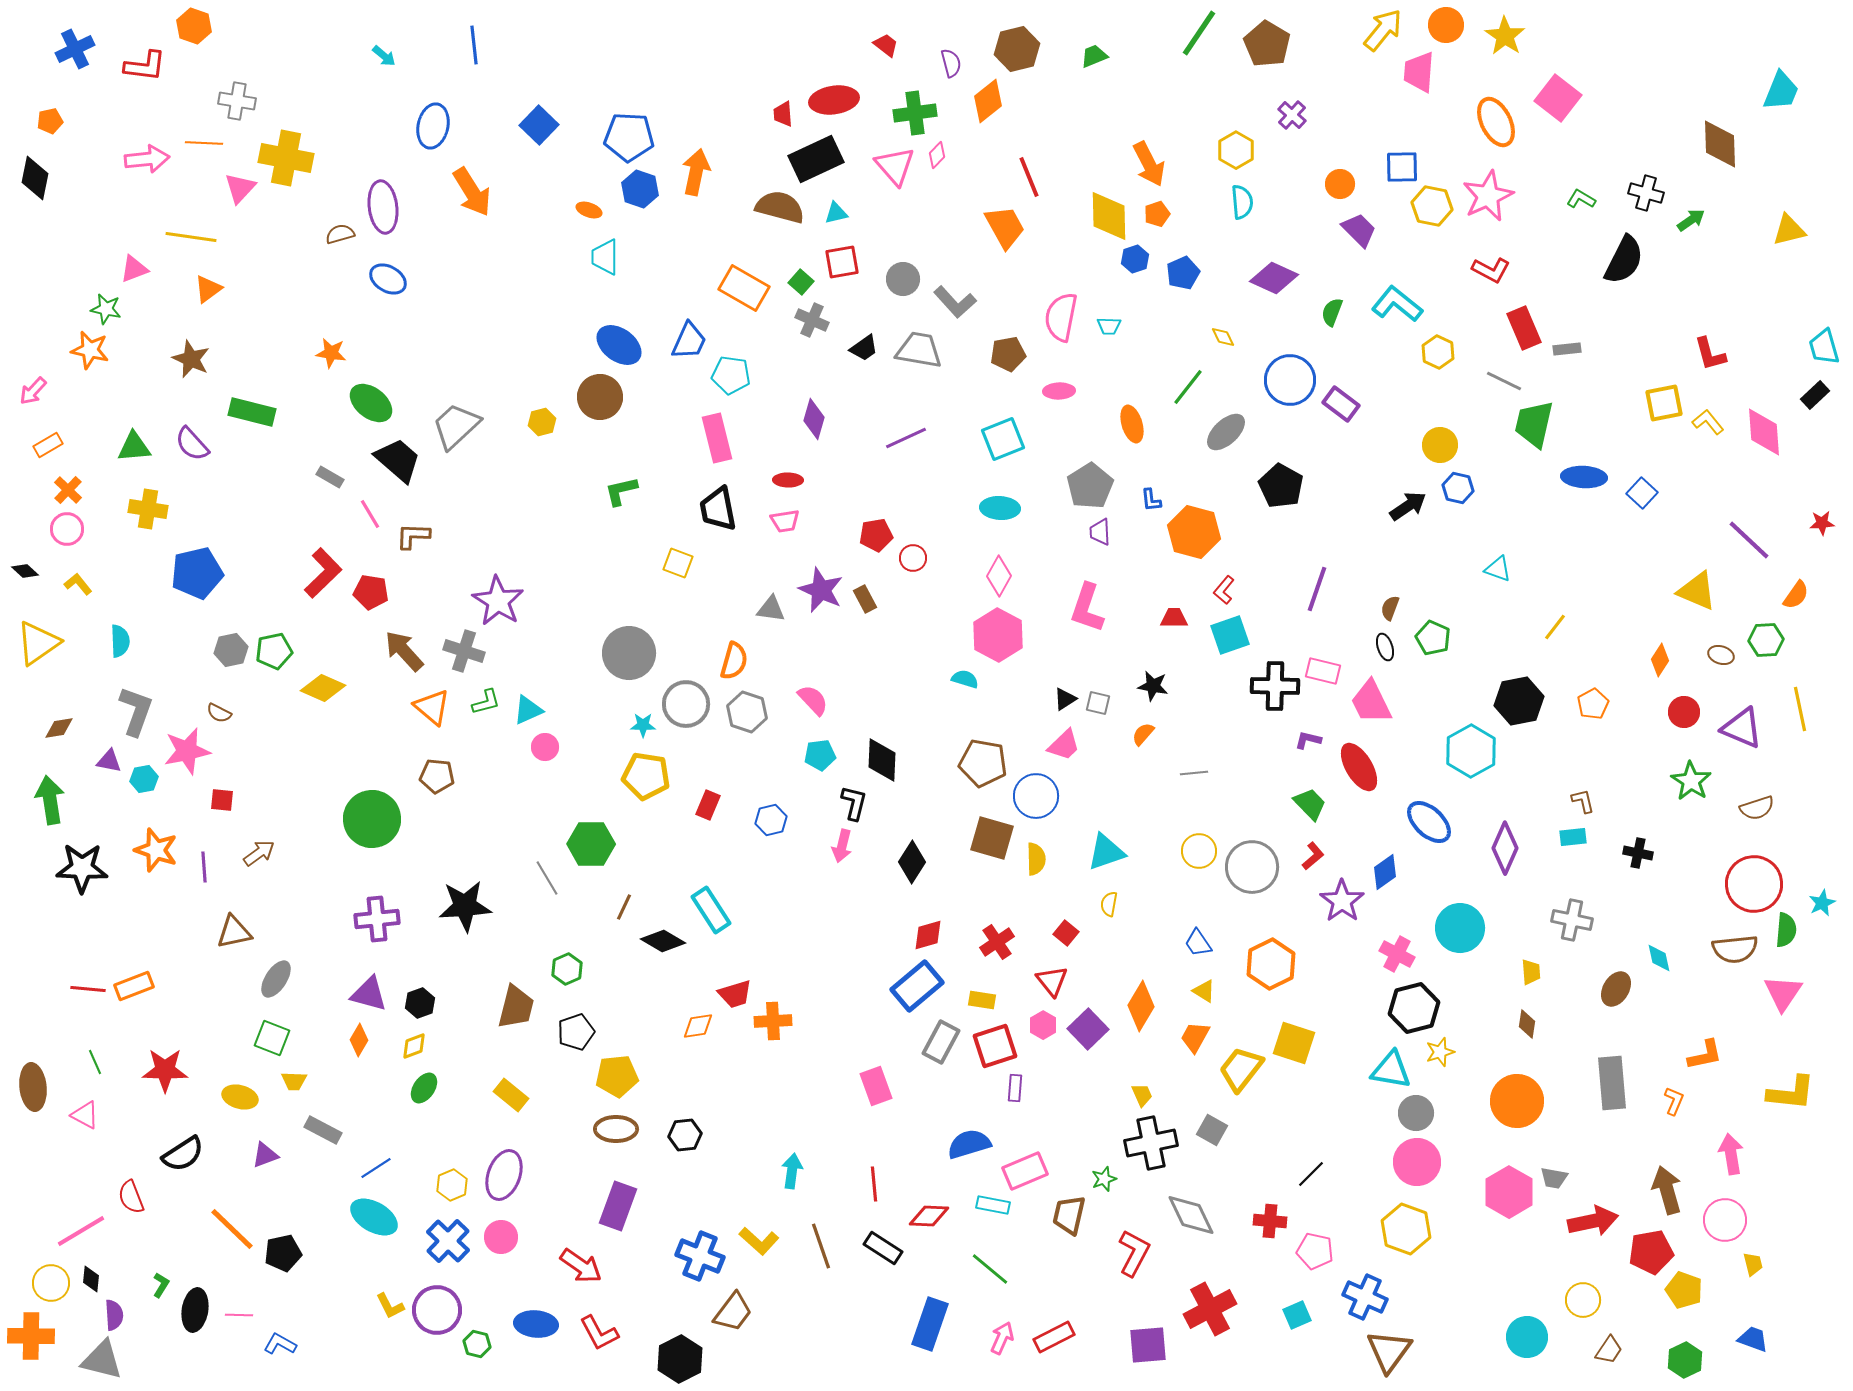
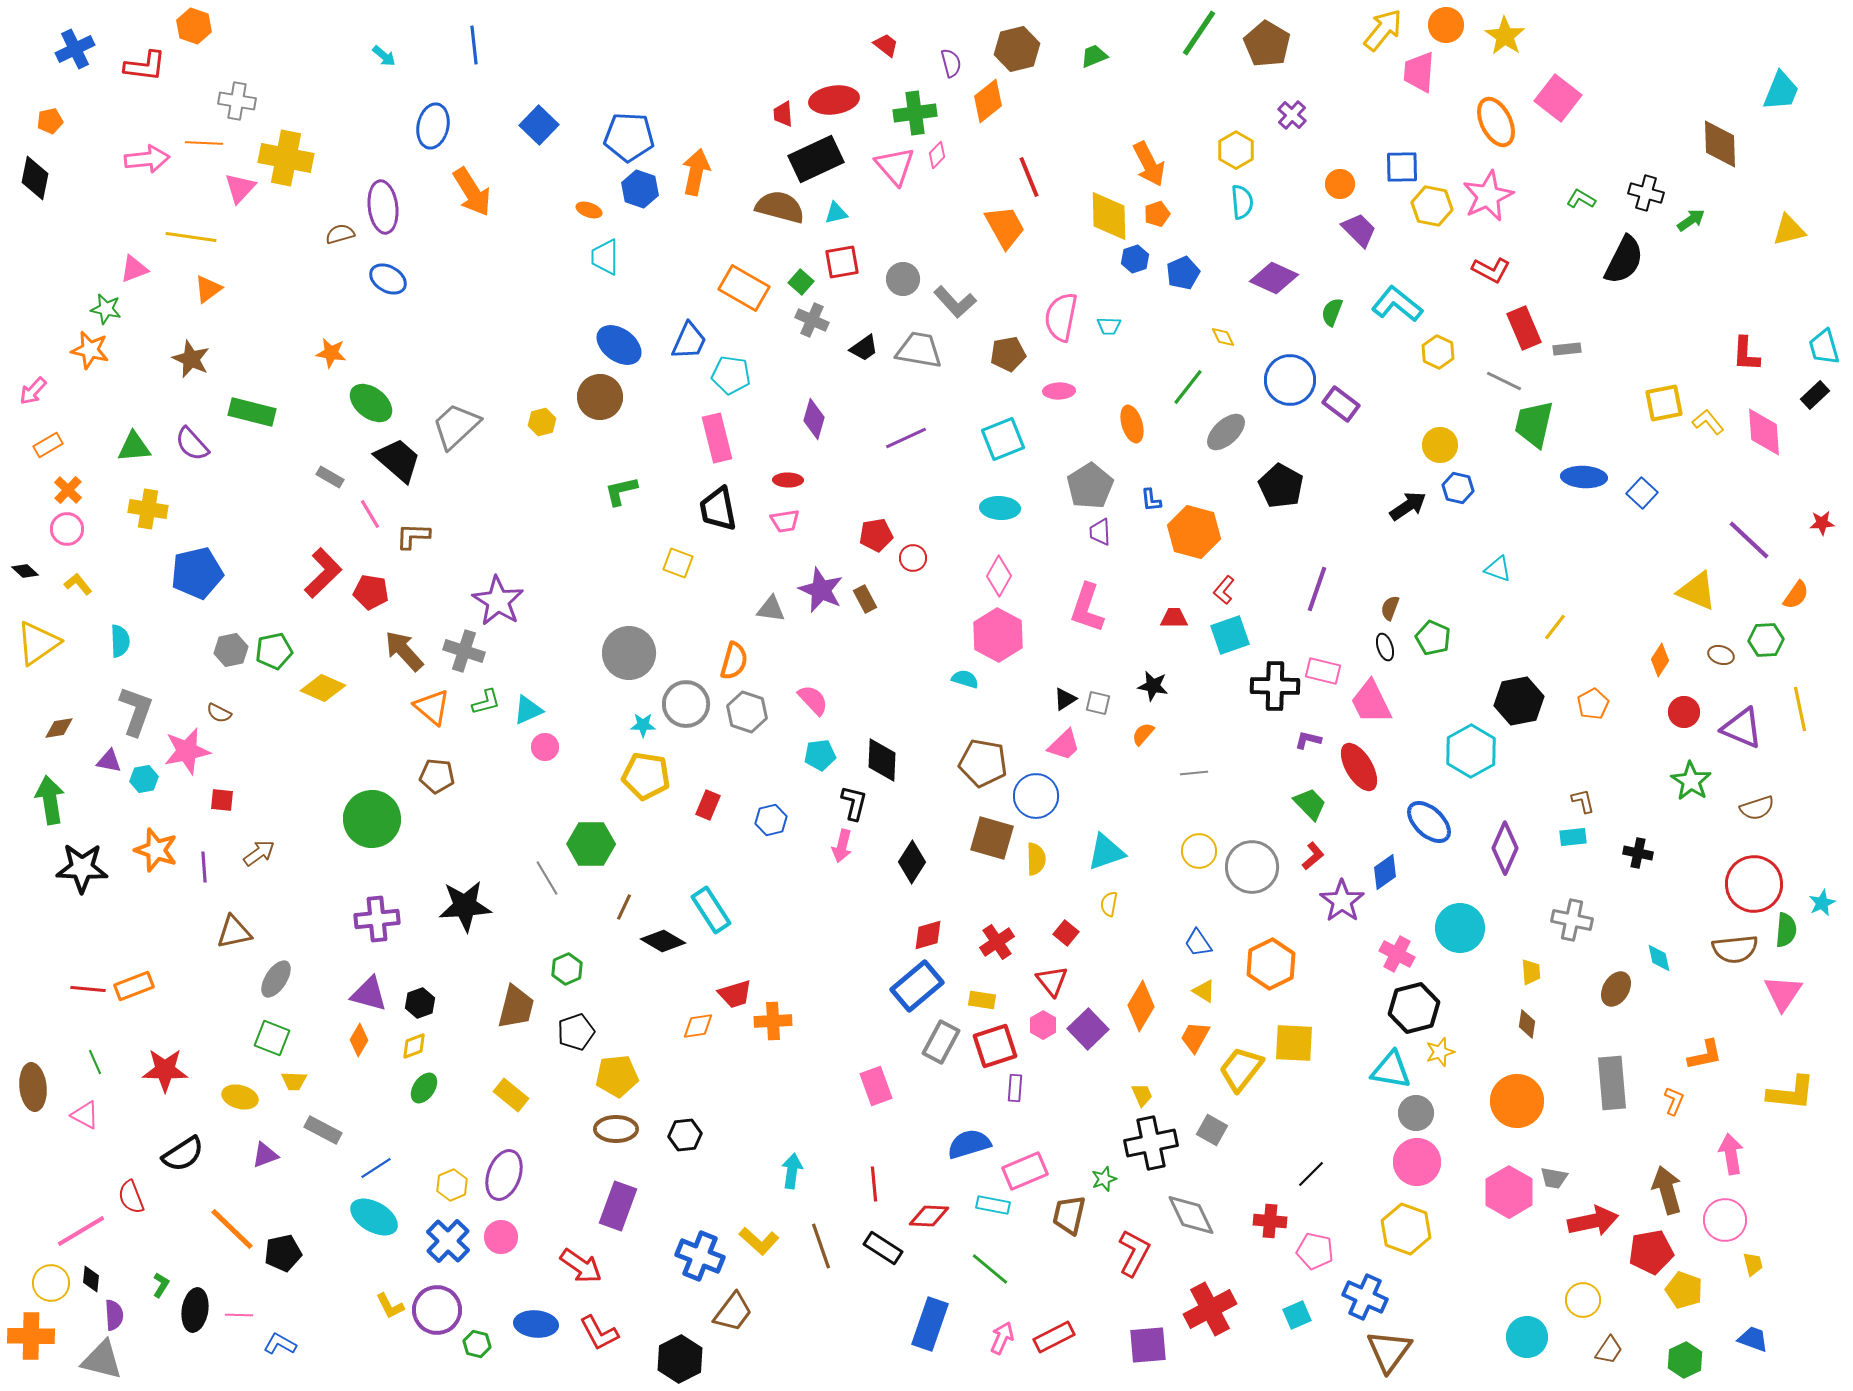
red L-shape at (1710, 354): moved 36 px right; rotated 18 degrees clockwise
yellow square at (1294, 1043): rotated 15 degrees counterclockwise
